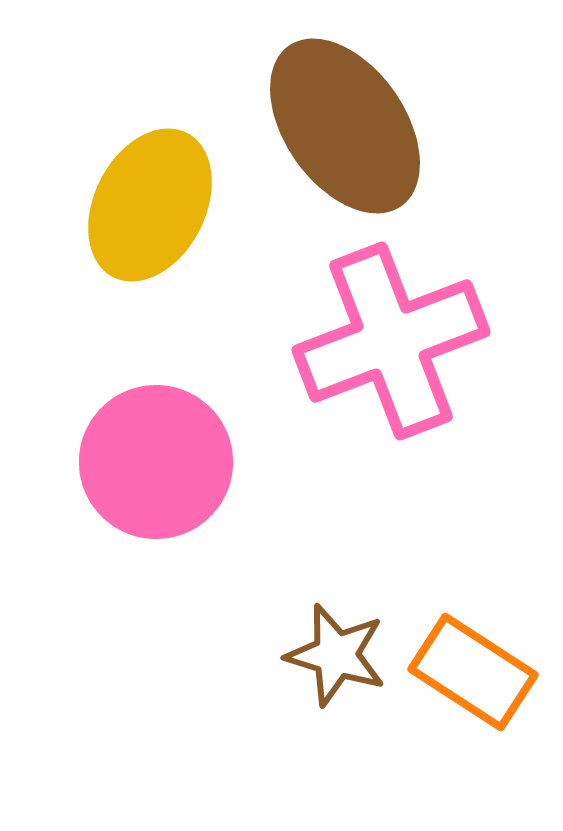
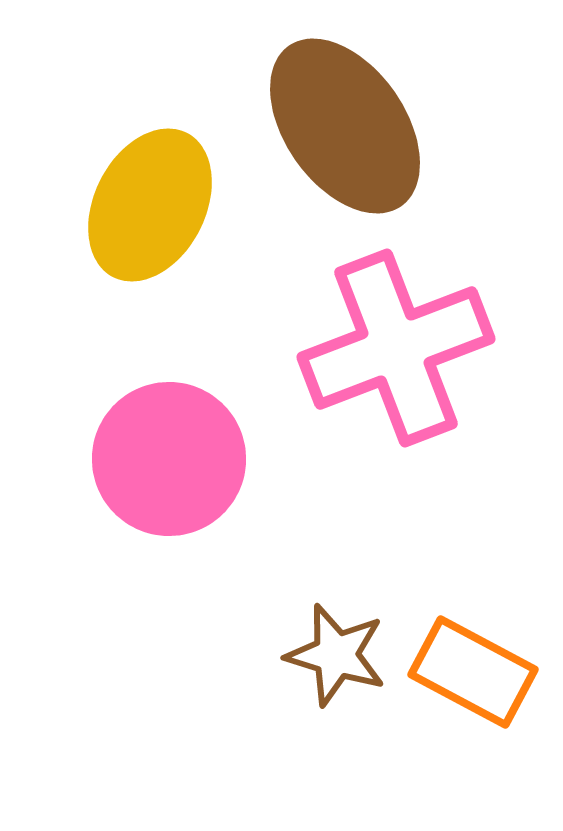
pink cross: moved 5 px right, 7 px down
pink circle: moved 13 px right, 3 px up
orange rectangle: rotated 5 degrees counterclockwise
